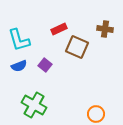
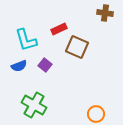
brown cross: moved 16 px up
cyan L-shape: moved 7 px right
